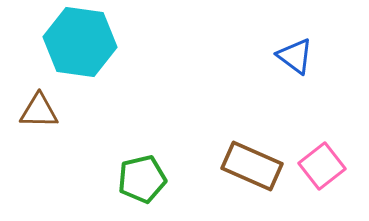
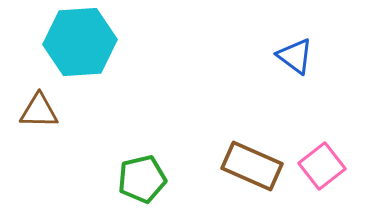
cyan hexagon: rotated 12 degrees counterclockwise
